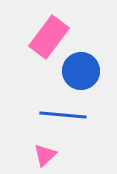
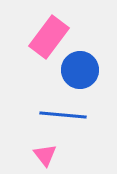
blue circle: moved 1 px left, 1 px up
pink triangle: rotated 25 degrees counterclockwise
